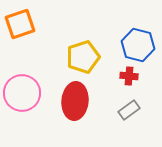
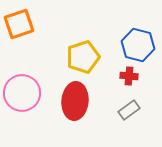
orange square: moved 1 px left
